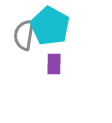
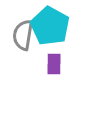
gray semicircle: moved 1 px left
